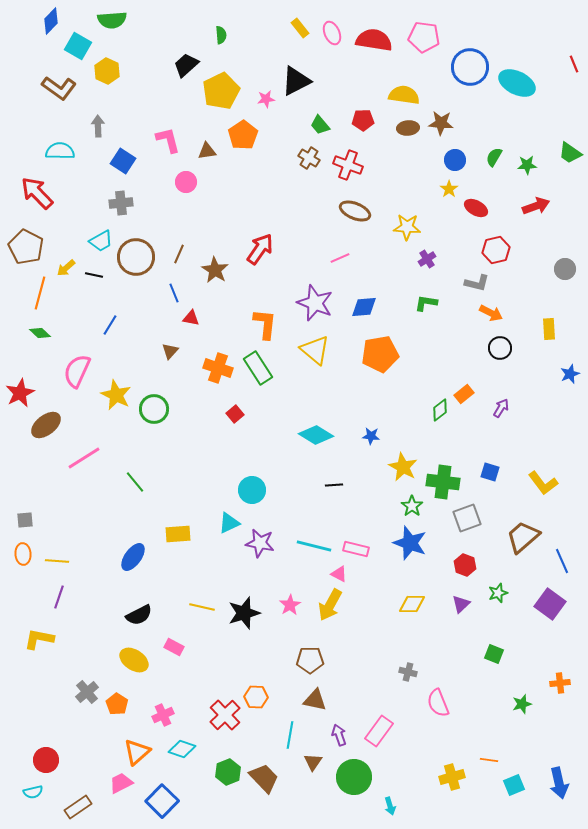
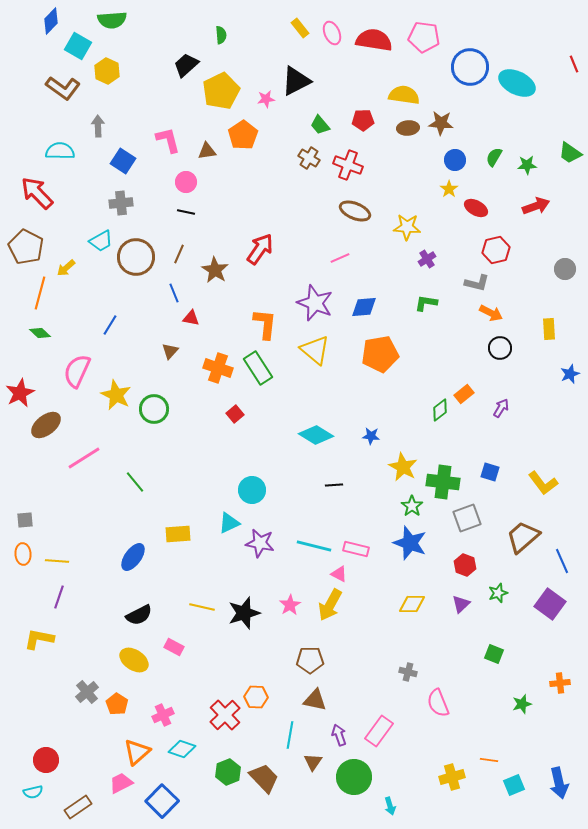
brown L-shape at (59, 88): moved 4 px right
black line at (94, 275): moved 92 px right, 63 px up
